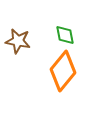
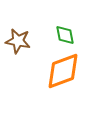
orange diamond: rotated 30 degrees clockwise
